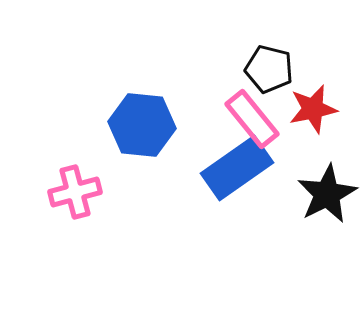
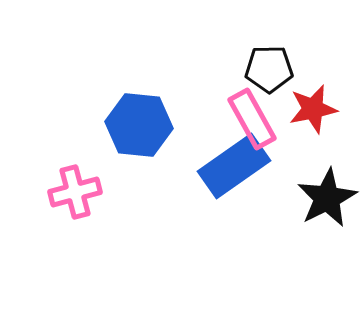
black pentagon: rotated 15 degrees counterclockwise
pink rectangle: rotated 10 degrees clockwise
blue hexagon: moved 3 px left
blue rectangle: moved 3 px left, 2 px up
black star: moved 4 px down
